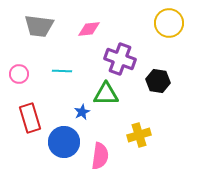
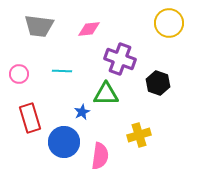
black hexagon: moved 2 px down; rotated 10 degrees clockwise
